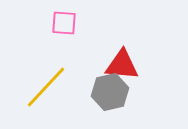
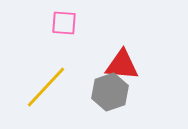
gray hexagon: rotated 6 degrees counterclockwise
